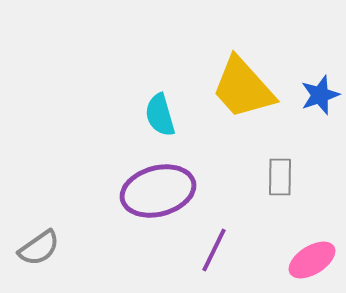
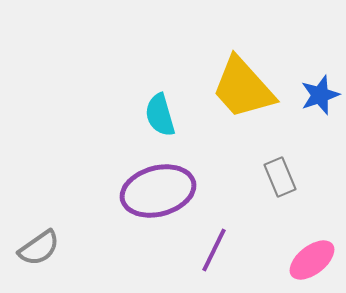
gray rectangle: rotated 24 degrees counterclockwise
pink ellipse: rotated 6 degrees counterclockwise
